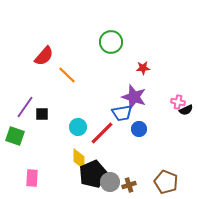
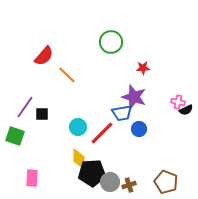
black pentagon: moved 1 px left, 1 px up; rotated 20 degrees clockwise
